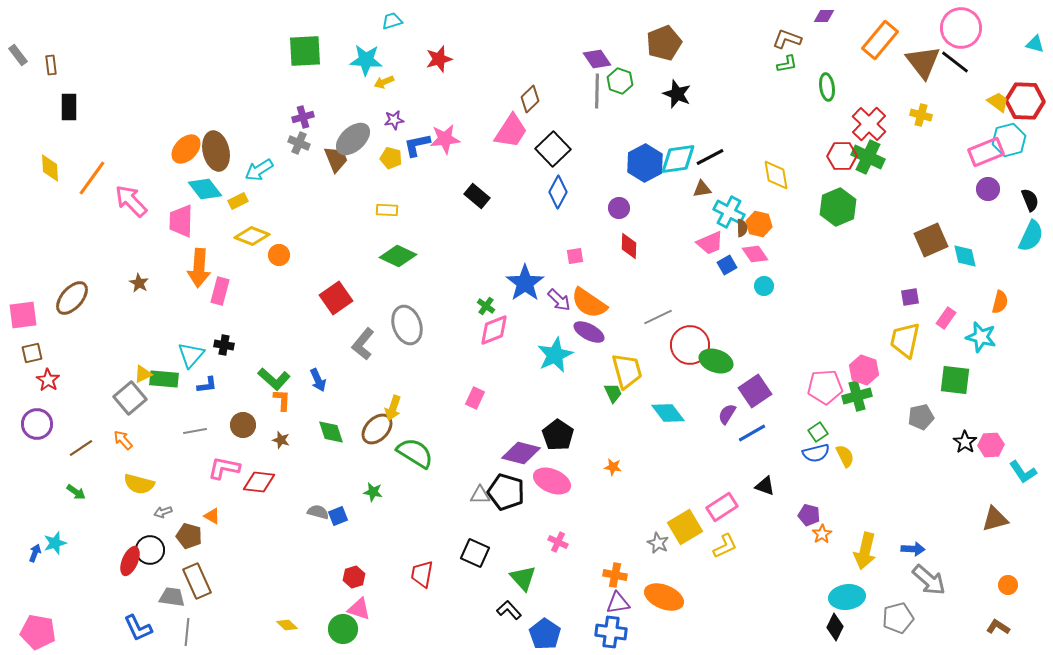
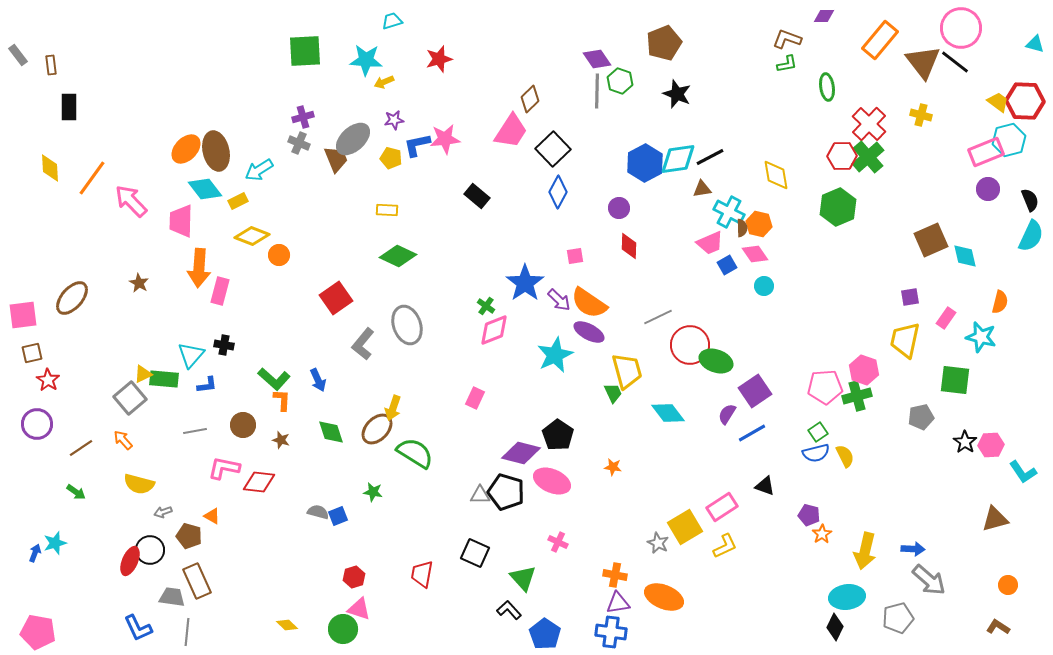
green cross at (868, 157): rotated 24 degrees clockwise
